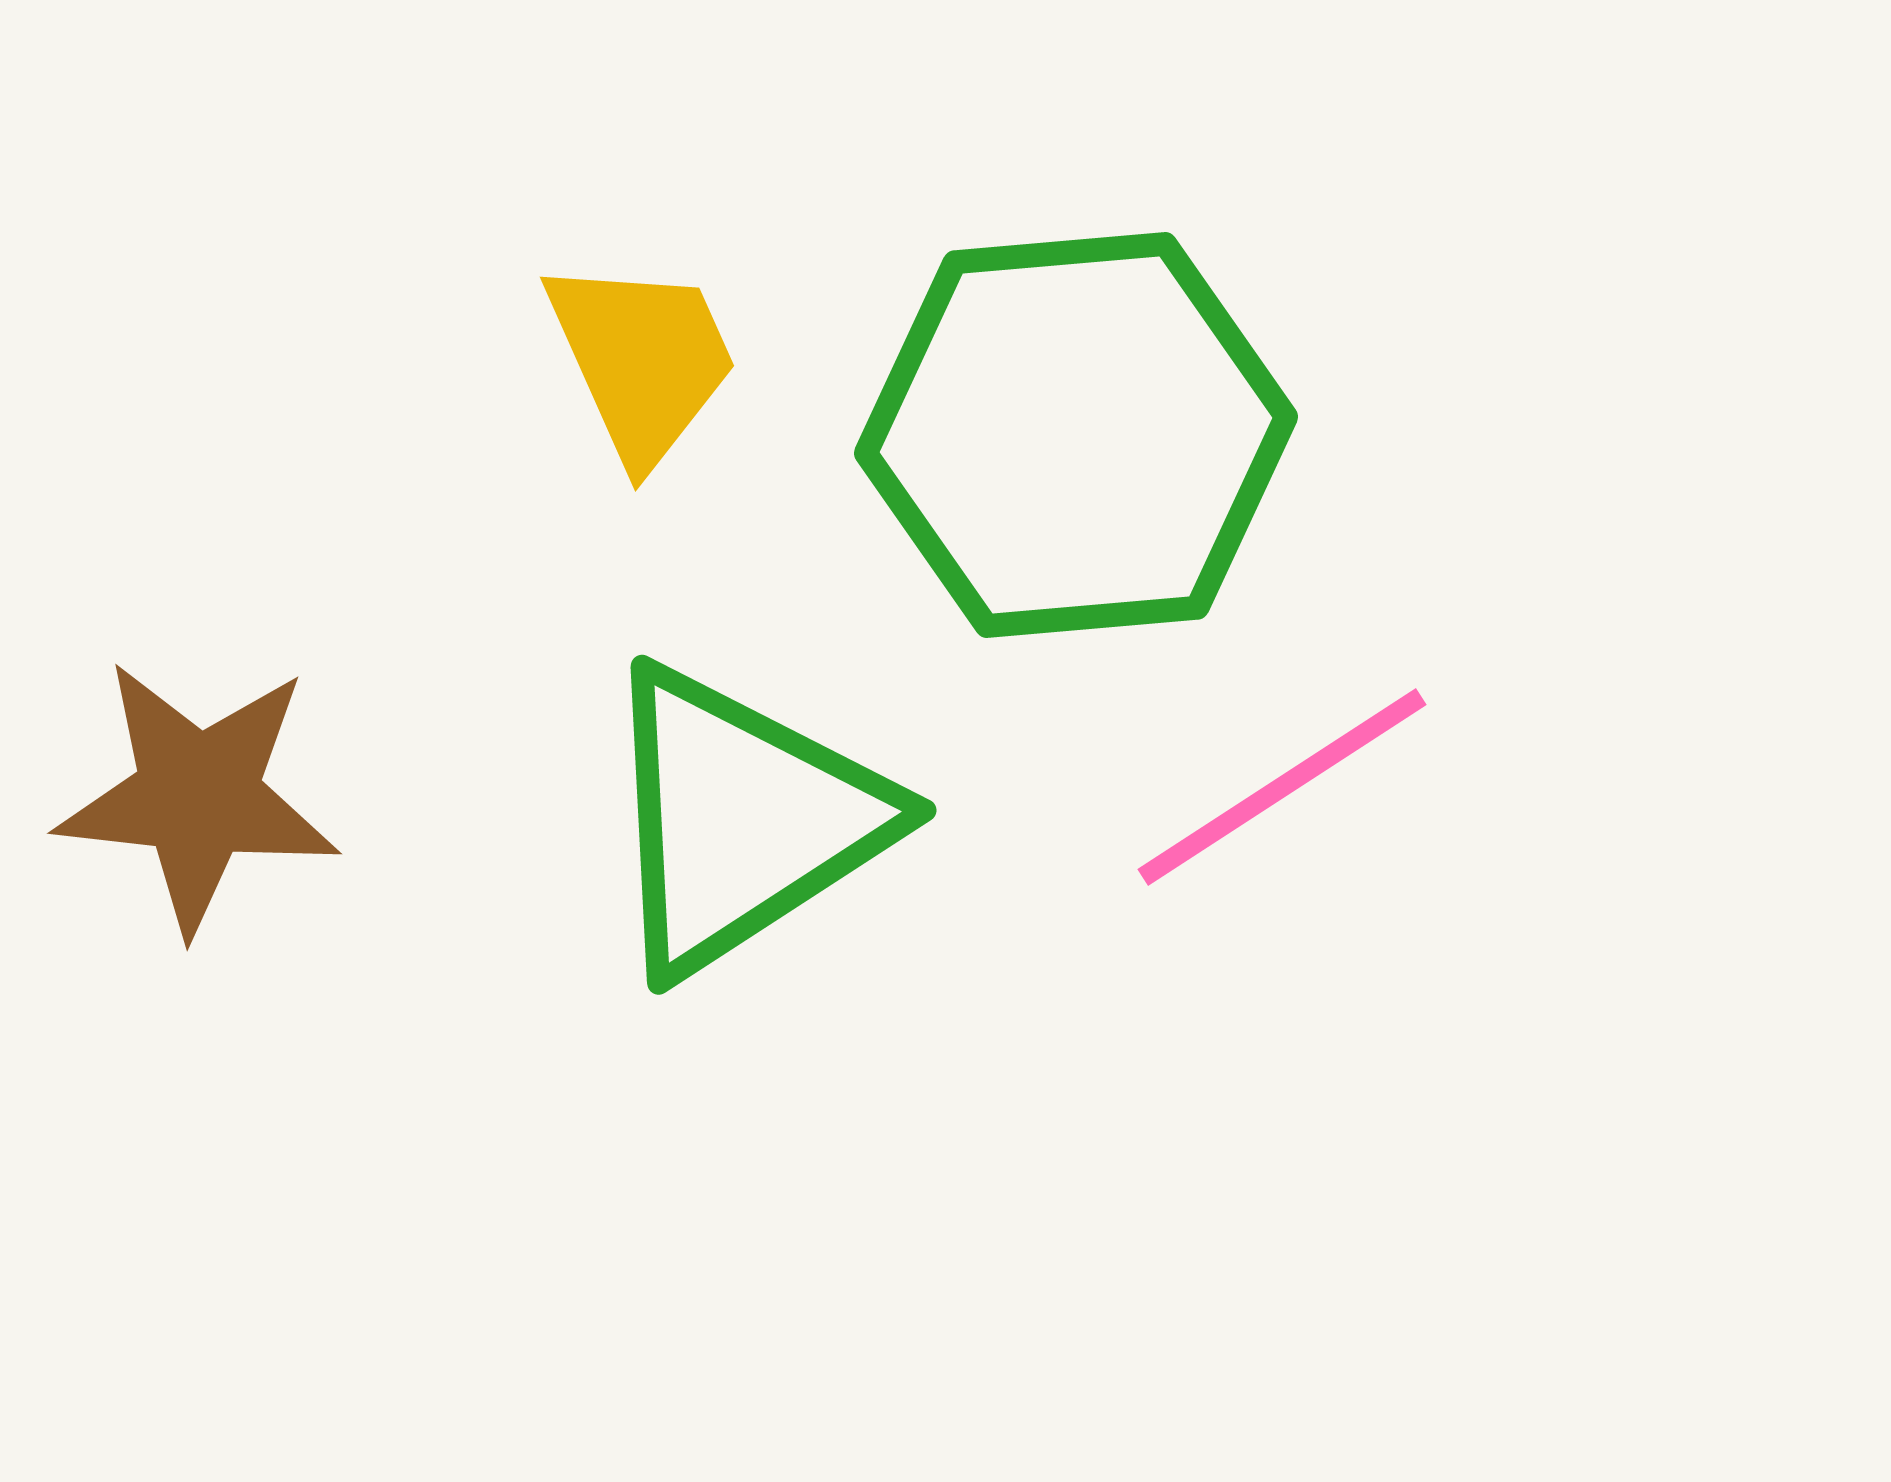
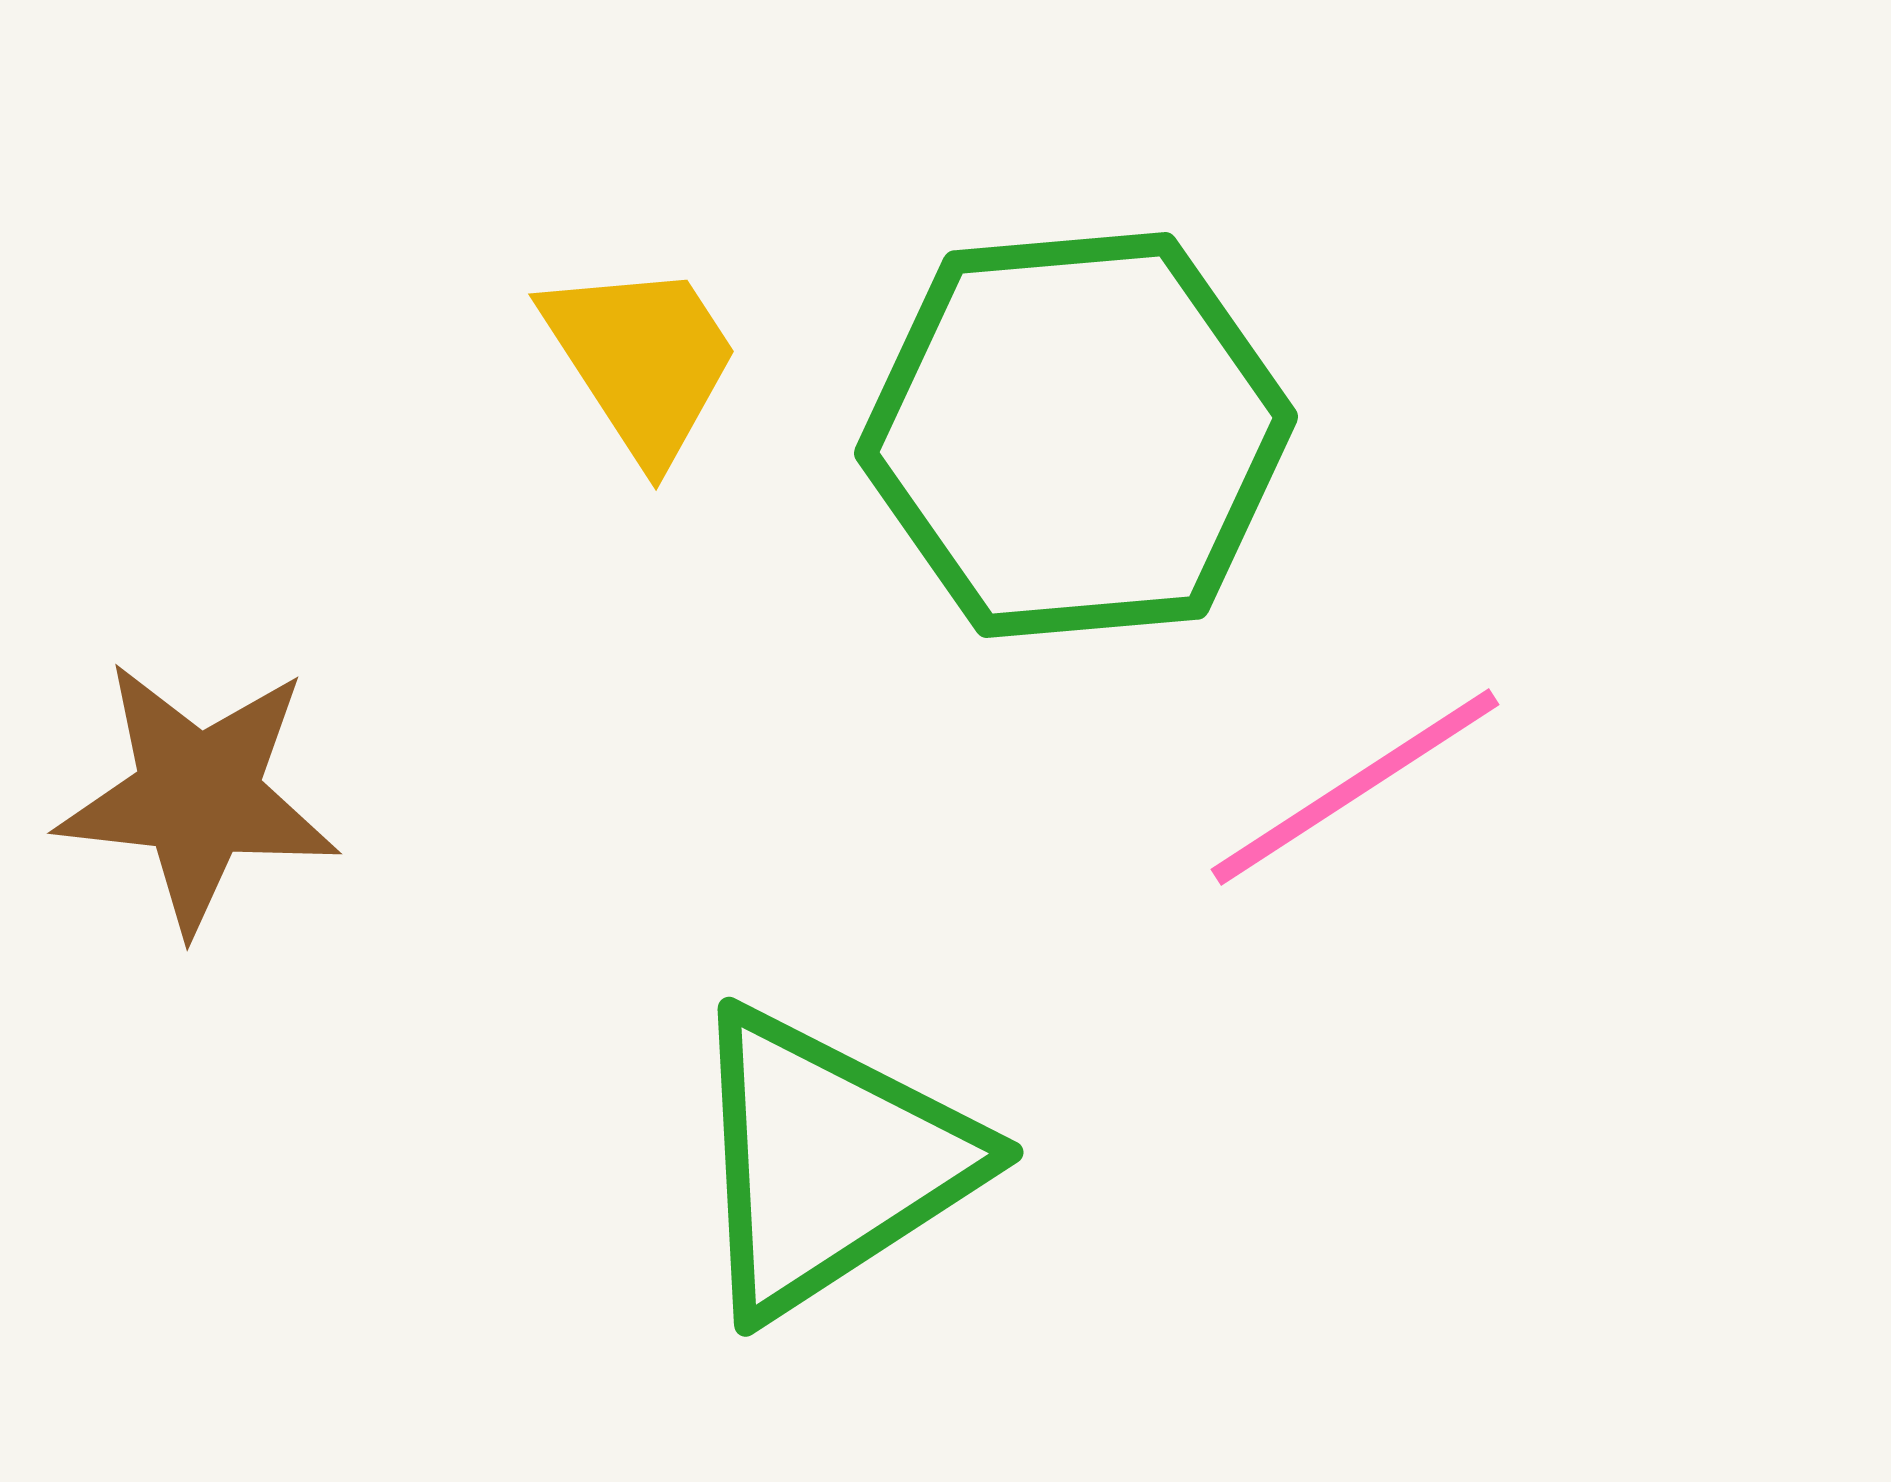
yellow trapezoid: rotated 9 degrees counterclockwise
pink line: moved 73 px right
green triangle: moved 87 px right, 342 px down
